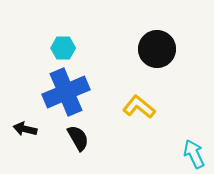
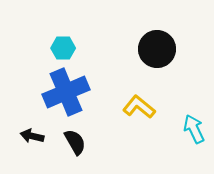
black arrow: moved 7 px right, 7 px down
black semicircle: moved 3 px left, 4 px down
cyan arrow: moved 25 px up
